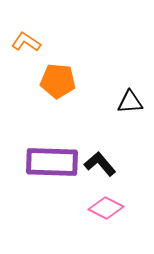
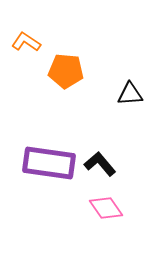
orange pentagon: moved 8 px right, 10 px up
black triangle: moved 8 px up
purple rectangle: moved 3 px left, 1 px down; rotated 6 degrees clockwise
pink diamond: rotated 28 degrees clockwise
